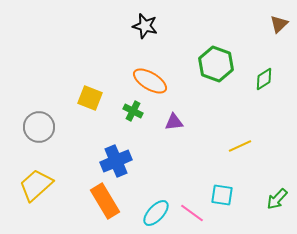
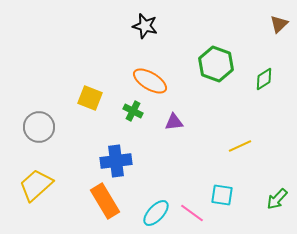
blue cross: rotated 16 degrees clockwise
